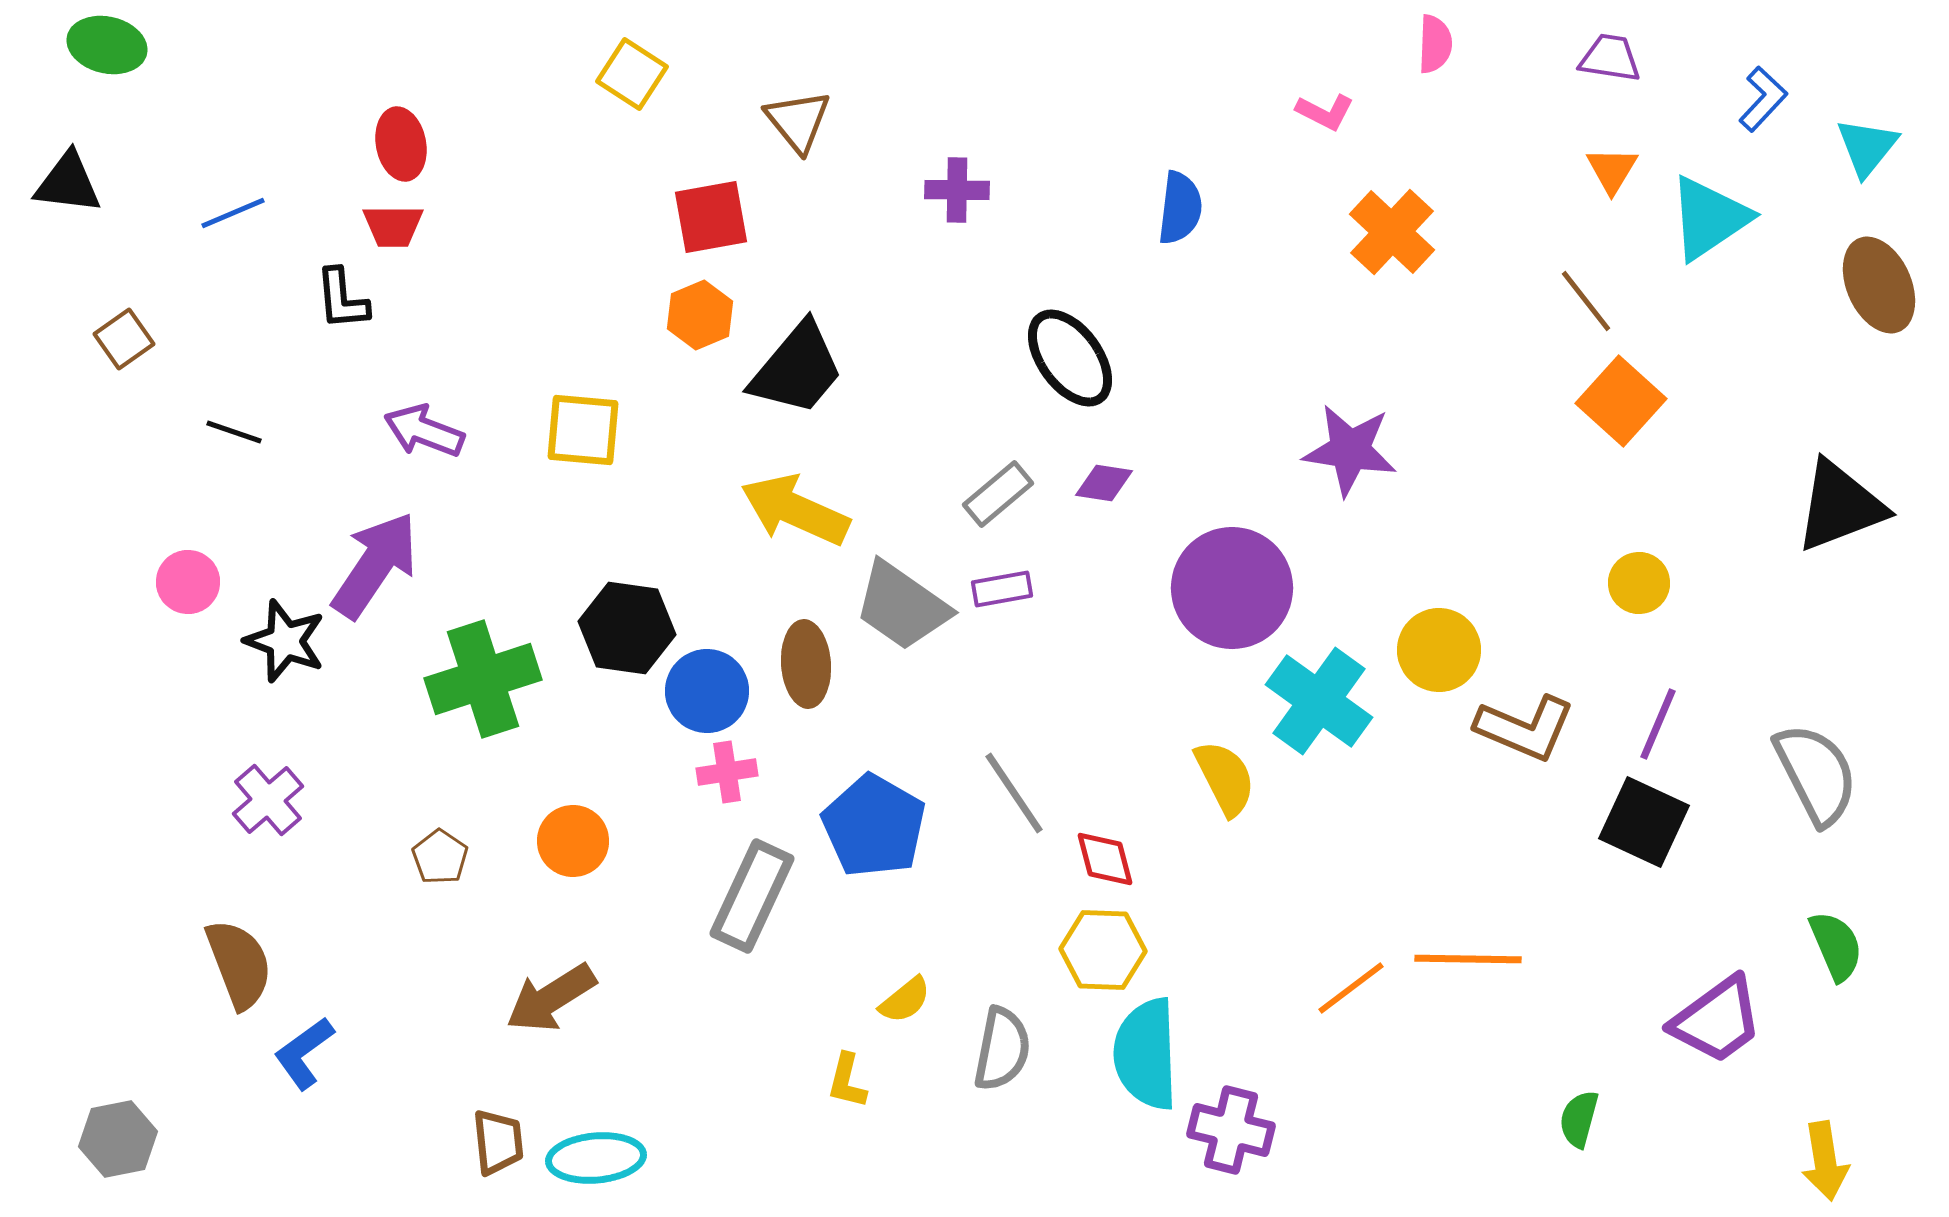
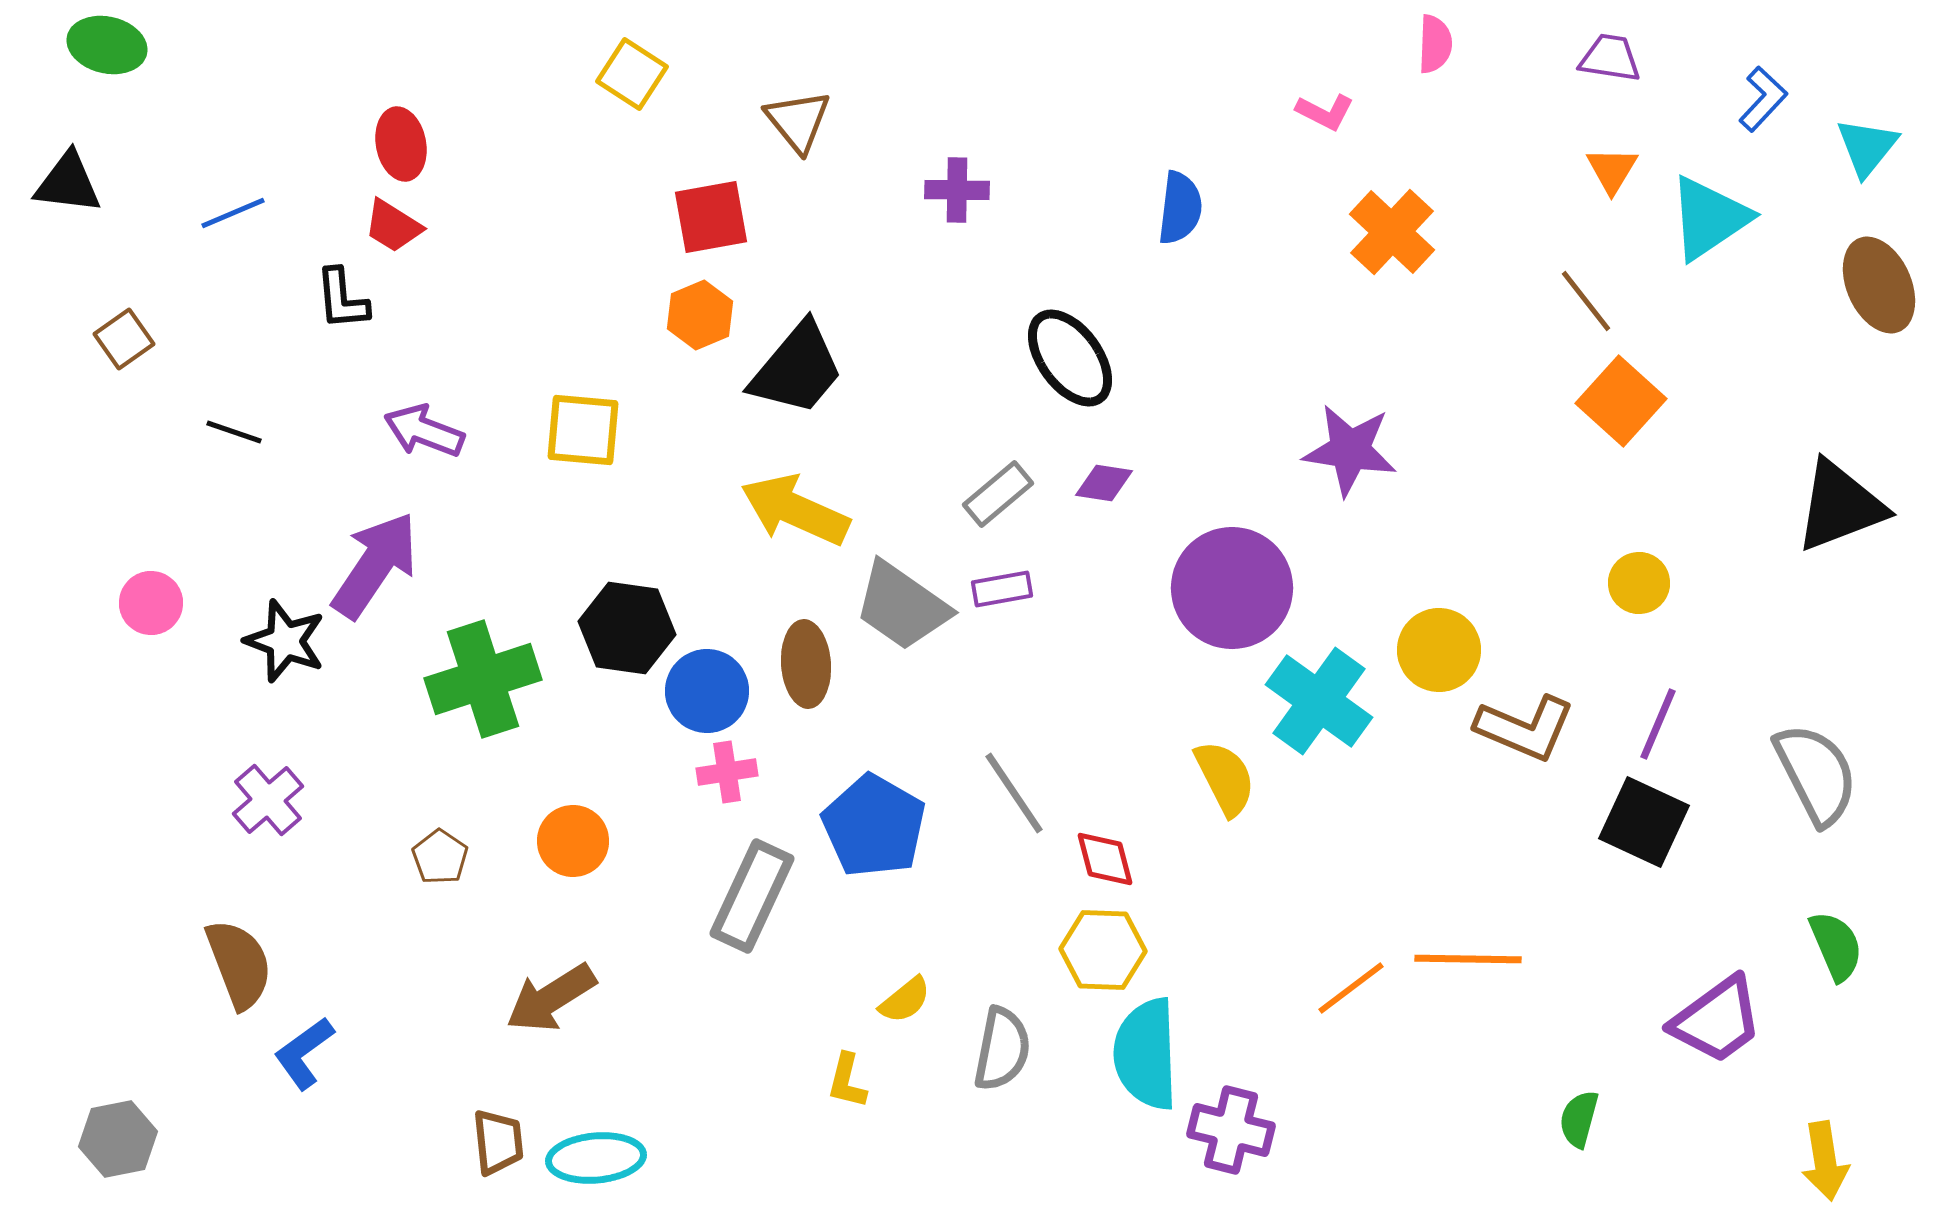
red trapezoid at (393, 226): rotated 32 degrees clockwise
pink circle at (188, 582): moved 37 px left, 21 px down
